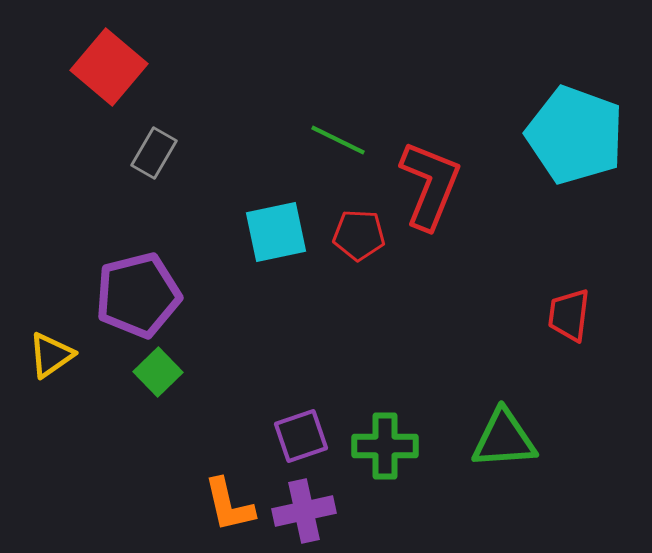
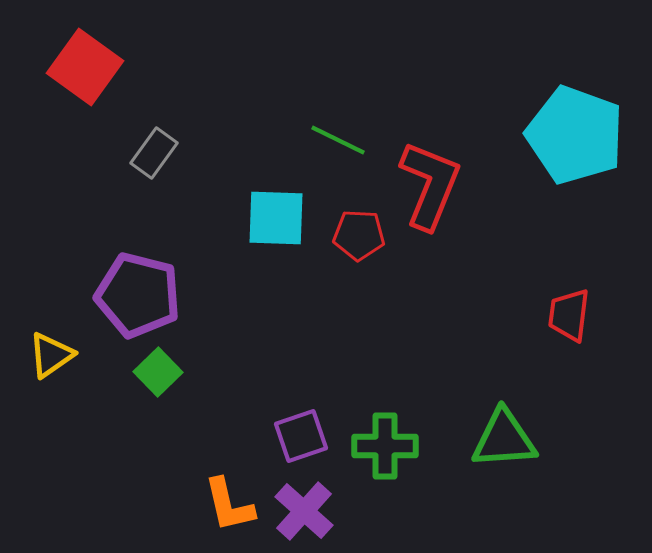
red square: moved 24 px left; rotated 4 degrees counterclockwise
gray rectangle: rotated 6 degrees clockwise
cyan square: moved 14 px up; rotated 14 degrees clockwise
purple pentagon: rotated 28 degrees clockwise
purple cross: rotated 36 degrees counterclockwise
